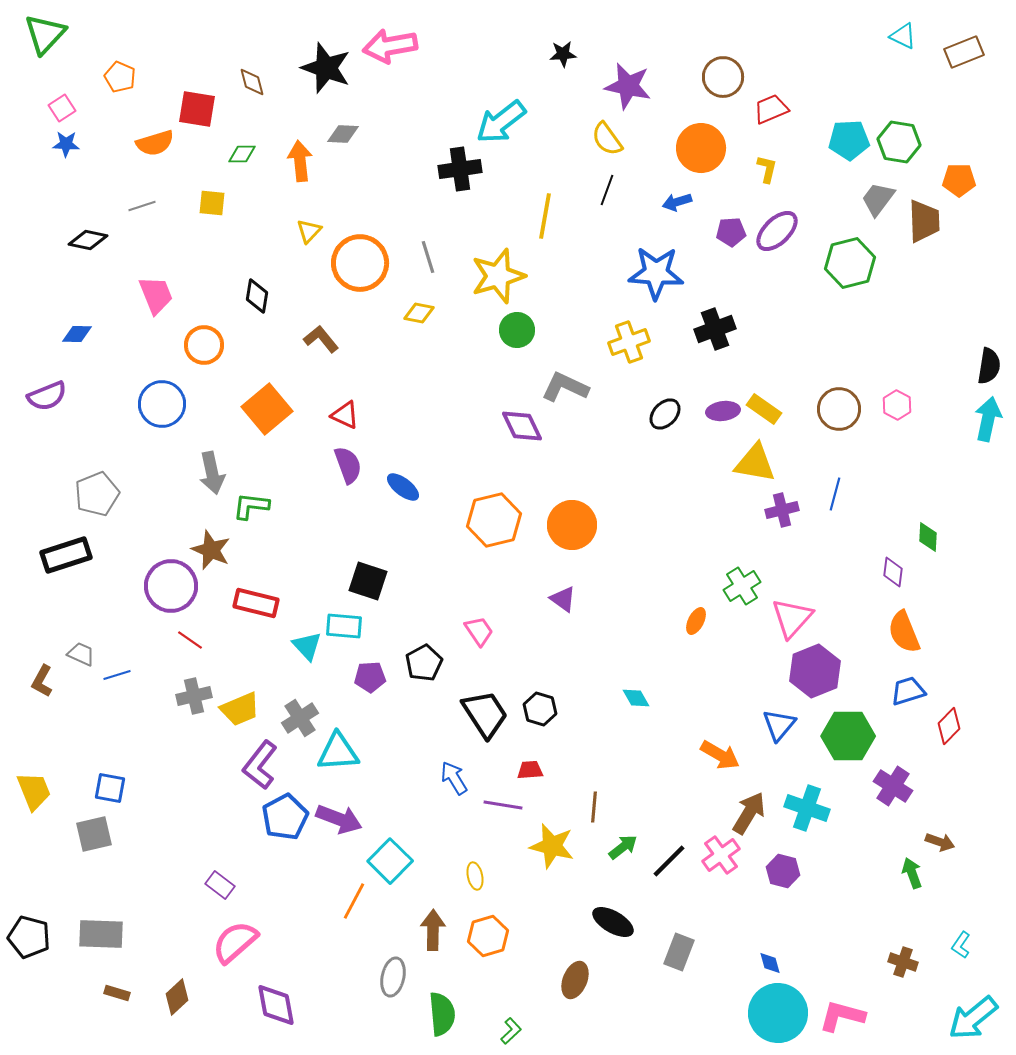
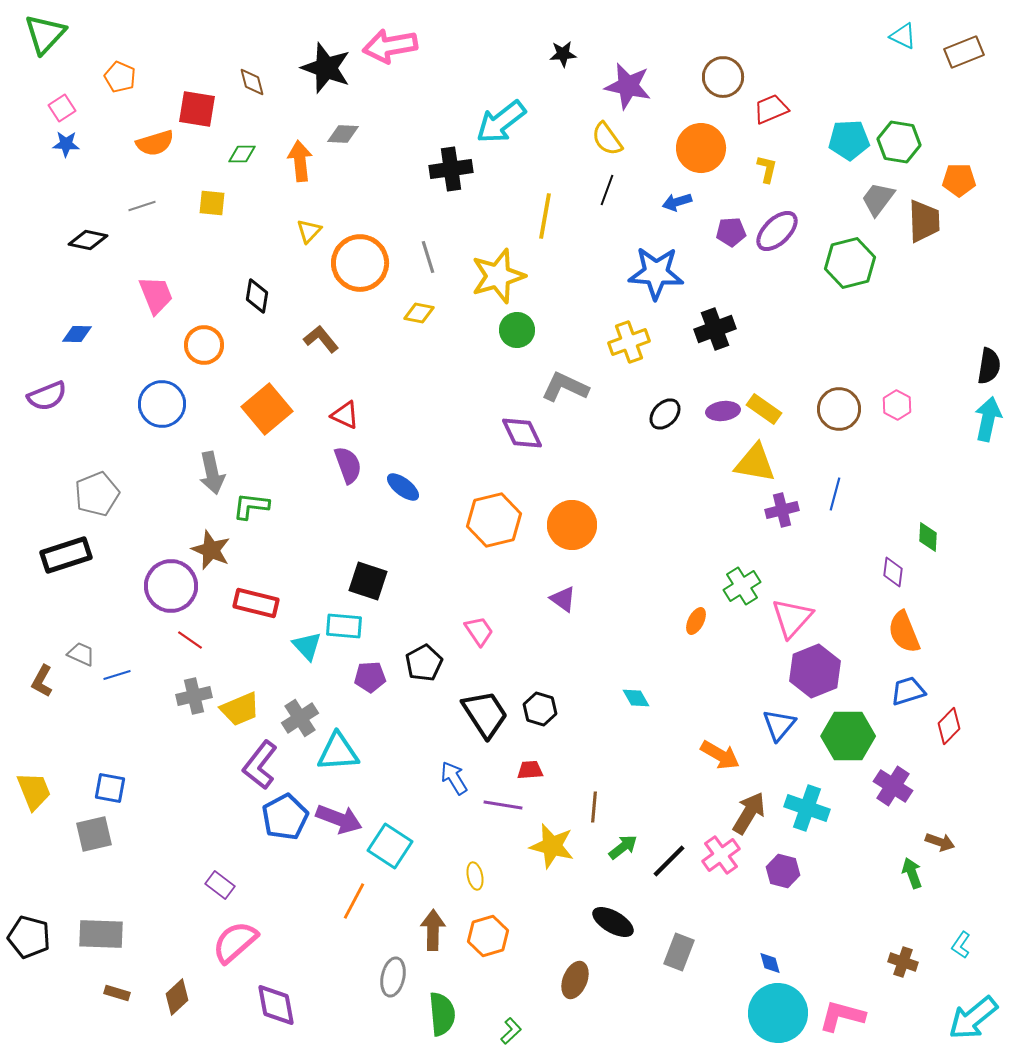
black cross at (460, 169): moved 9 px left
purple diamond at (522, 426): moved 7 px down
cyan square at (390, 861): moved 15 px up; rotated 12 degrees counterclockwise
